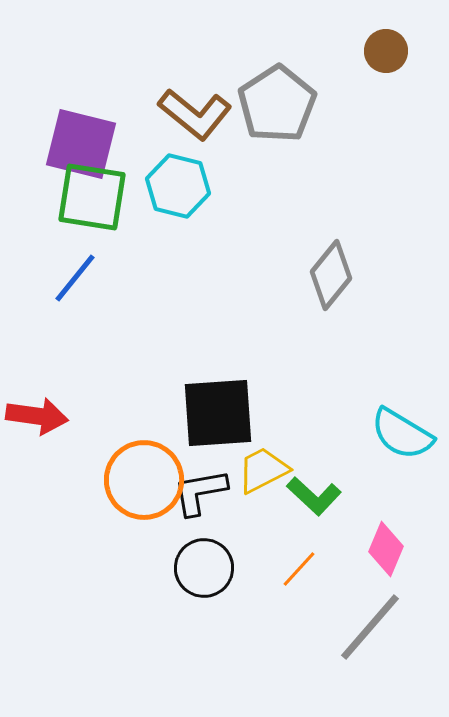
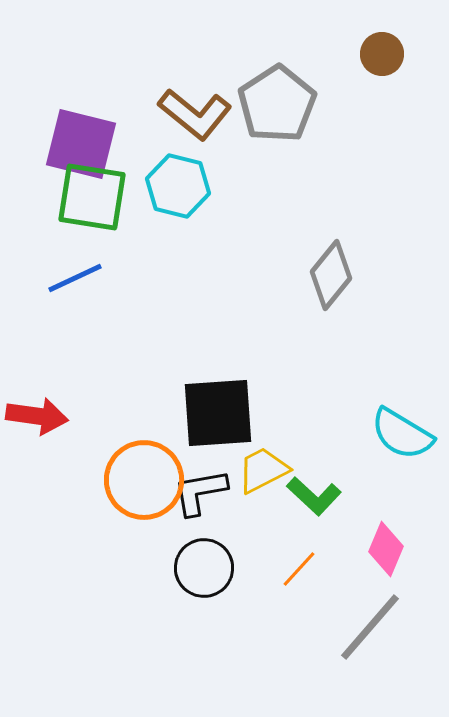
brown circle: moved 4 px left, 3 px down
blue line: rotated 26 degrees clockwise
